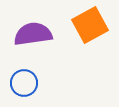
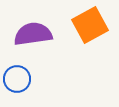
blue circle: moved 7 px left, 4 px up
